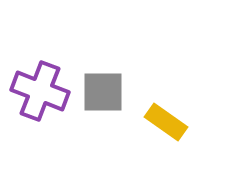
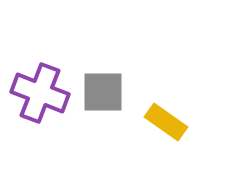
purple cross: moved 2 px down
